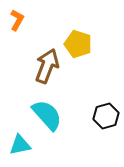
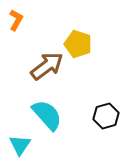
orange L-shape: moved 1 px left
brown arrow: rotated 32 degrees clockwise
cyan triangle: rotated 45 degrees counterclockwise
